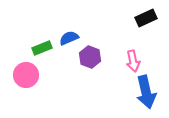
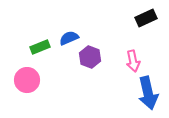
green rectangle: moved 2 px left, 1 px up
pink circle: moved 1 px right, 5 px down
blue arrow: moved 2 px right, 1 px down
